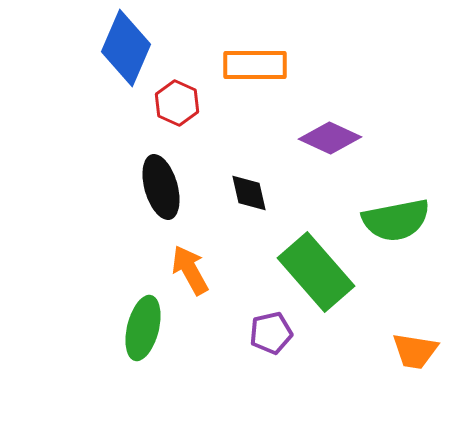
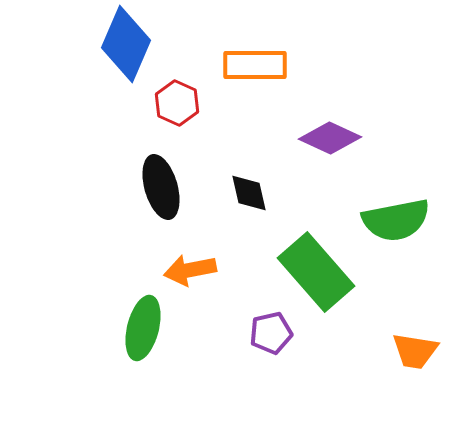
blue diamond: moved 4 px up
orange arrow: rotated 72 degrees counterclockwise
